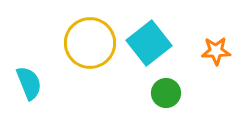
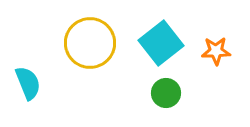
cyan square: moved 12 px right
cyan semicircle: moved 1 px left
